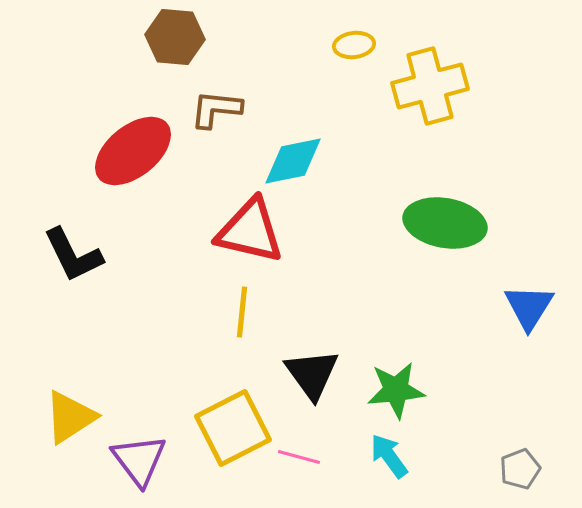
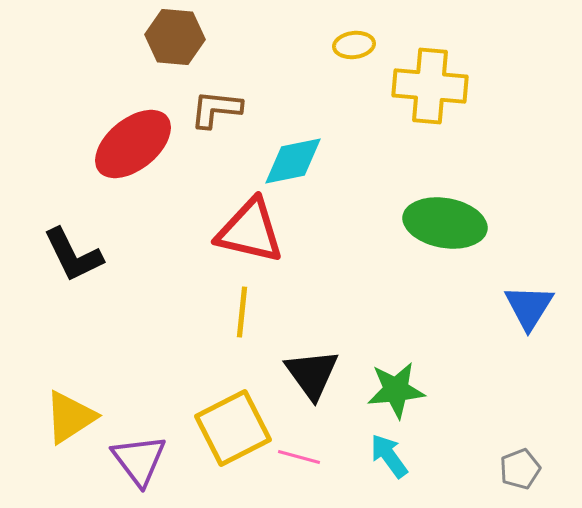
yellow cross: rotated 20 degrees clockwise
red ellipse: moved 7 px up
